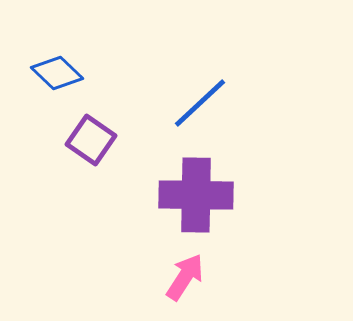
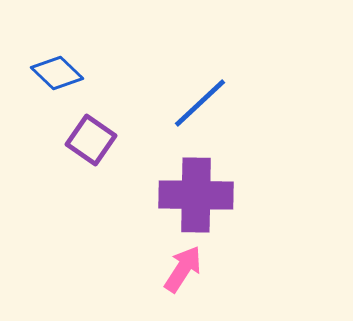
pink arrow: moved 2 px left, 8 px up
